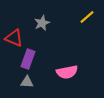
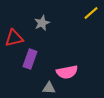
yellow line: moved 4 px right, 4 px up
red triangle: rotated 36 degrees counterclockwise
purple rectangle: moved 2 px right
gray triangle: moved 22 px right, 6 px down
